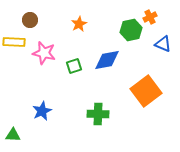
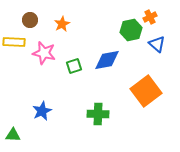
orange star: moved 17 px left
blue triangle: moved 6 px left; rotated 18 degrees clockwise
